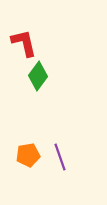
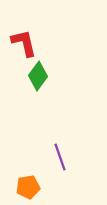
orange pentagon: moved 32 px down
